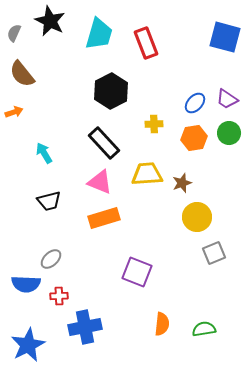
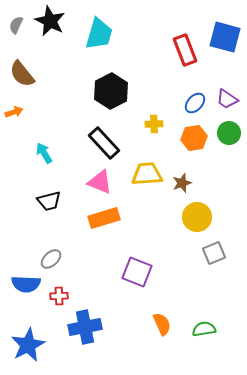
gray semicircle: moved 2 px right, 8 px up
red rectangle: moved 39 px right, 7 px down
orange semicircle: rotated 30 degrees counterclockwise
